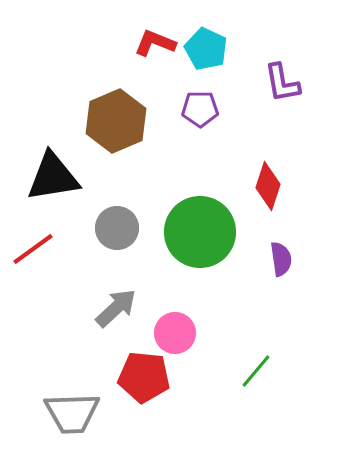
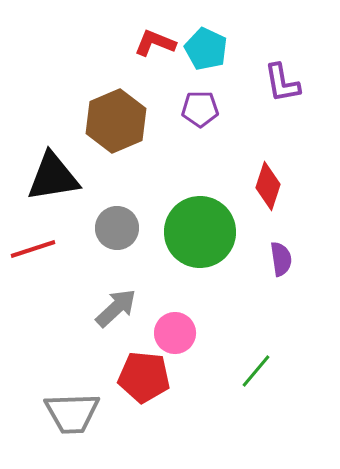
red line: rotated 18 degrees clockwise
